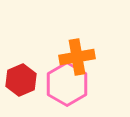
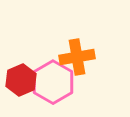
pink hexagon: moved 14 px left, 2 px up
